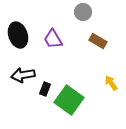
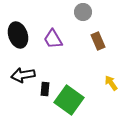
brown rectangle: rotated 36 degrees clockwise
black rectangle: rotated 16 degrees counterclockwise
